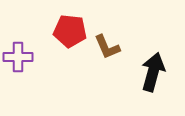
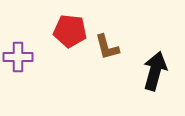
brown L-shape: rotated 8 degrees clockwise
black arrow: moved 2 px right, 1 px up
